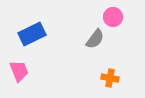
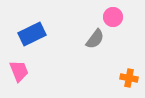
orange cross: moved 19 px right
